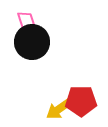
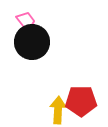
pink trapezoid: rotated 20 degrees counterclockwise
yellow arrow: moved 1 px left, 1 px down; rotated 128 degrees clockwise
